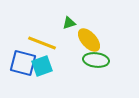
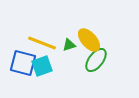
green triangle: moved 22 px down
green ellipse: rotated 60 degrees counterclockwise
